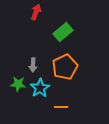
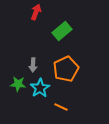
green rectangle: moved 1 px left, 1 px up
orange pentagon: moved 1 px right, 2 px down
orange line: rotated 24 degrees clockwise
